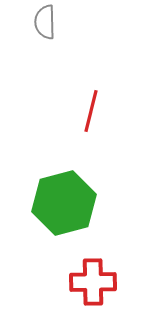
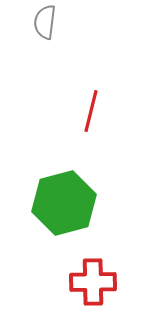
gray semicircle: rotated 8 degrees clockwise
